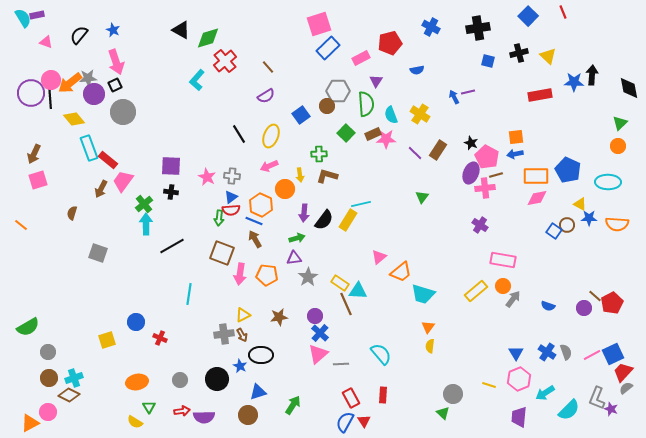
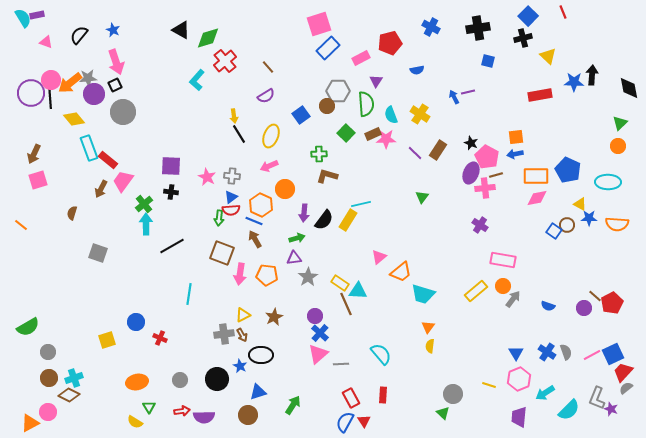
black cross at (519, 53): moved 4 px right, 15 px up
yellow arrow at (300, 175): moved 66 px left, 59 px up
brown star at (279, 317): moved 5 px left; rotated 18 degrees counterclockwise
